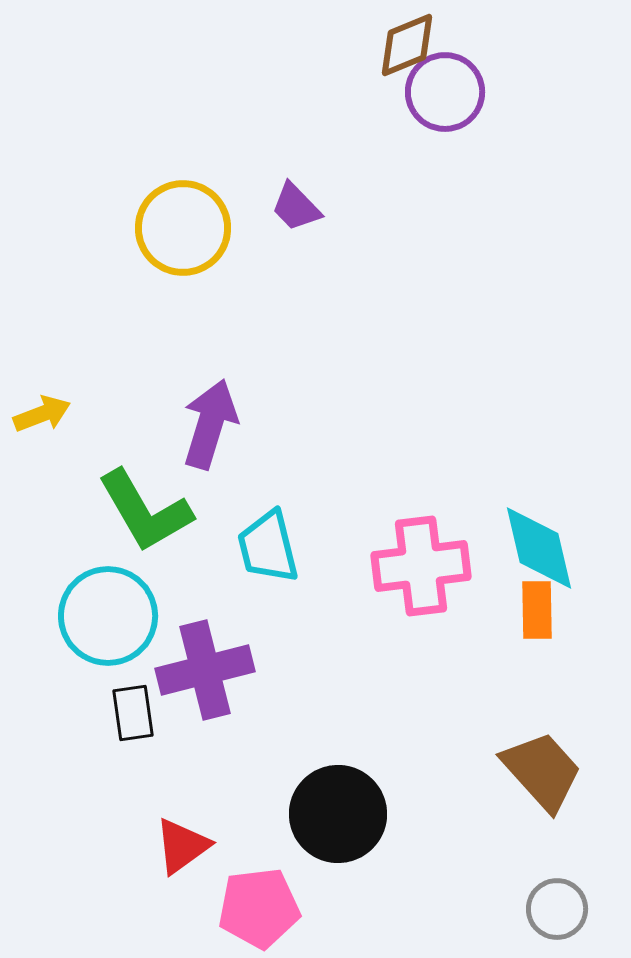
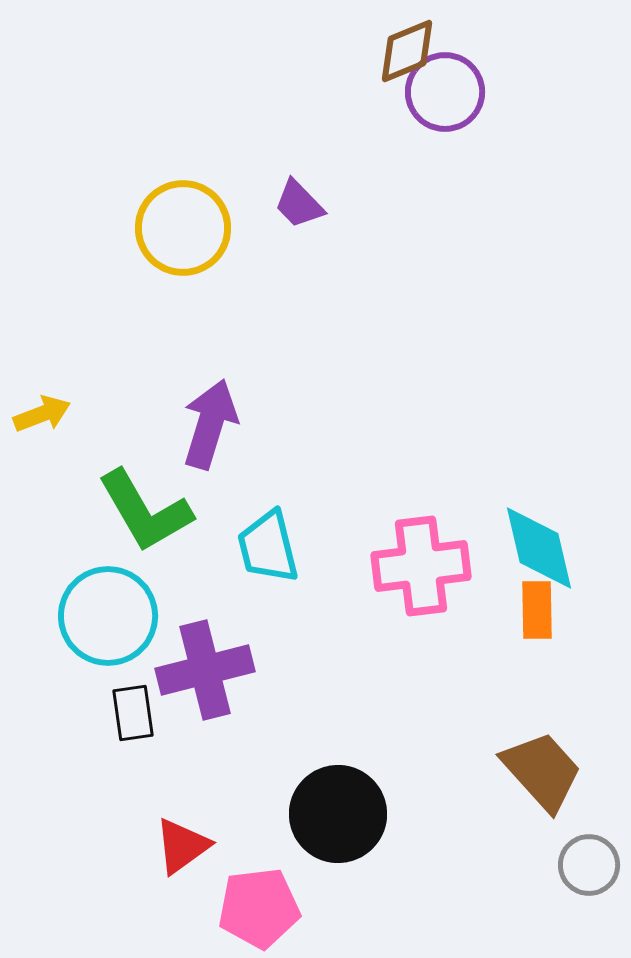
brown diamond: moved 6 px down
purple trapezoid: moved 3 px right, 3 px up
gray circle: moved 32 px right, 44 px up
